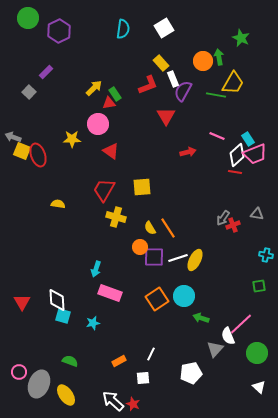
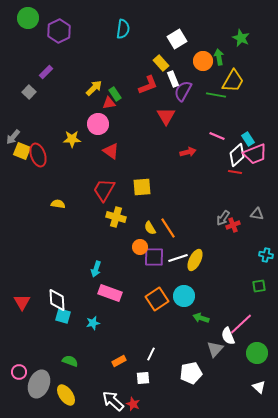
white square at (164, 28): moved 13 px right, 11 px down
yellow trapezoid at (233, 83): moved 2 px up
gray arrow at (13, 137): rotated 70 degrees counterclockwise
